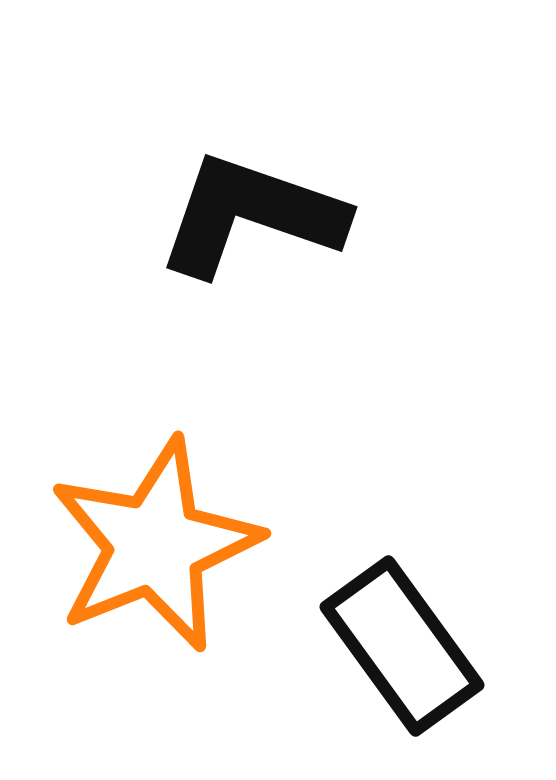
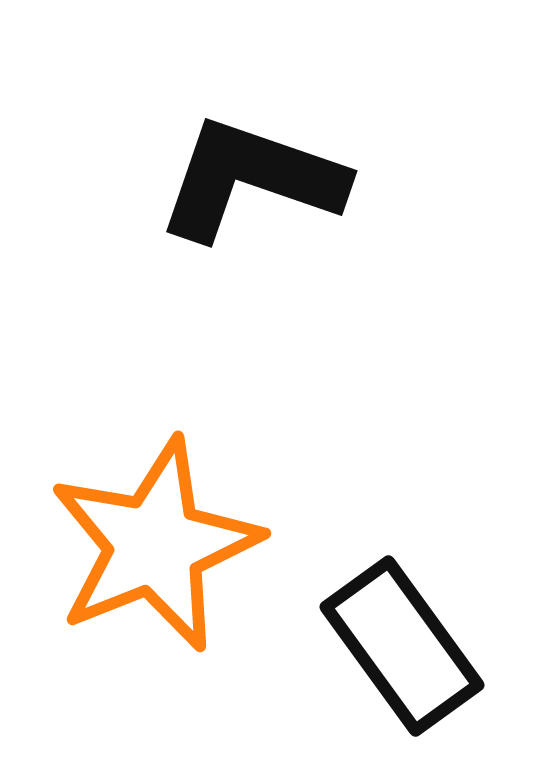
black L-shape: moved 36 px up
